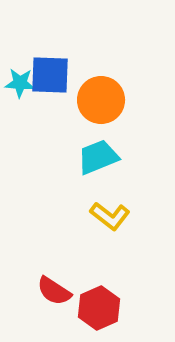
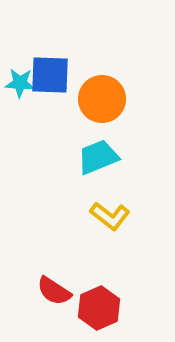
orange circle: moved 1 px right, 1 px up
